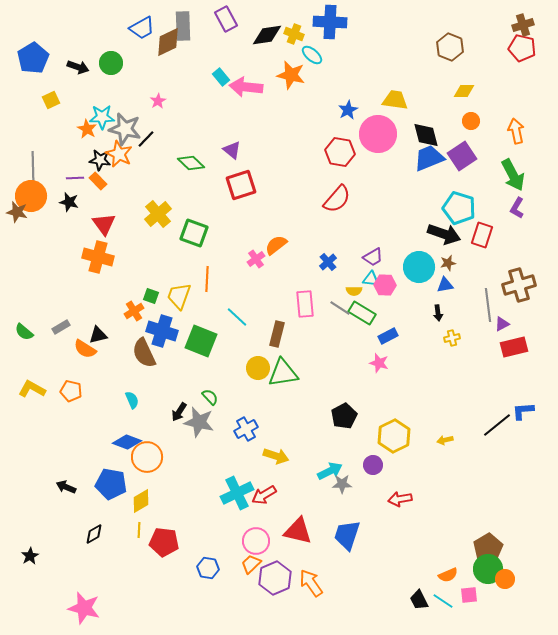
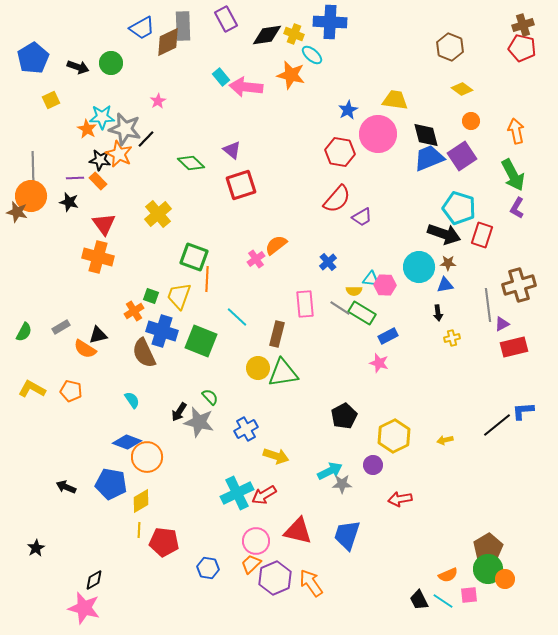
yellow diamond at (464, 91): moved 2 px left, 2 px up; rotated 35 degrees clockwise
green square at (194, 233): moved 24 px down
purple trapezoid at (373, 257): moved 11 px left, 40 px up
brown star at (448, 263): rotated 14 degrees clockwise
green semicircle at (24, 332): rotated 102 degrees counterclockwise
cyan semicircle at (132, 400): rotated 12 degrees counterclockwise
black diamond at (94, 534): moved 46 px down
black star at (30, 556): moved 6 px right, 8 px up
